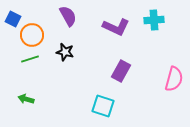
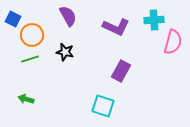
pink semicircle: moved 1 px left, 37 px up
